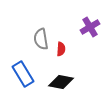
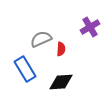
gray semicircle: rotated 75 degrees clockwise
blue rectangle: moved 2 px right, 5 px up
black diamond: rotated 15 degrees counterclockwise
